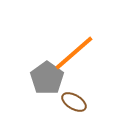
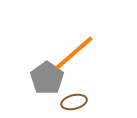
brown ellipse: rotated 45 degrees counterclockwise
